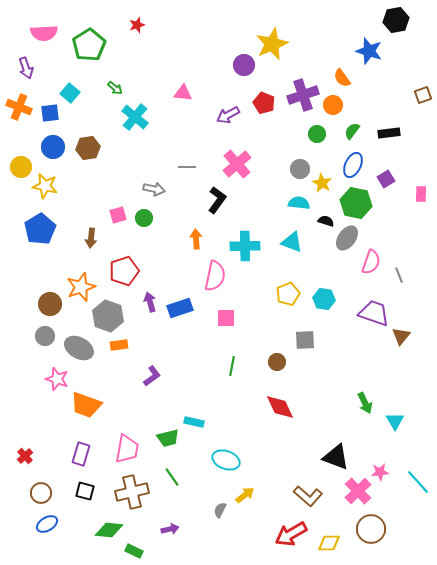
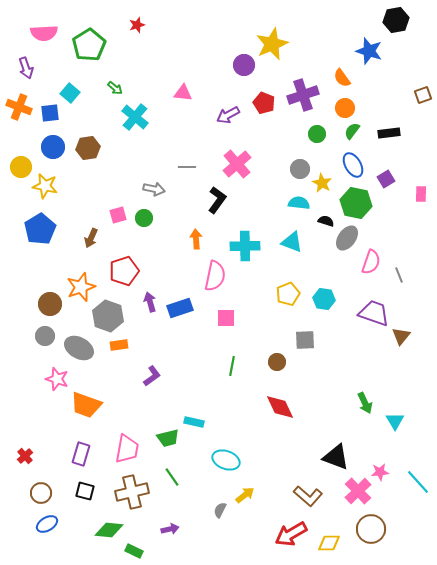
orange circle at (333, 105): moved 12 px right, 3 px down
blue ellipse at (353, 165): rotated 55 degrees counterclockwise
brown arrow at (91, 238): rotated 18 degrees clockwise
